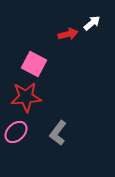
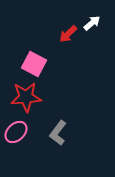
red arrow: rotated 150 degrees clockwise
